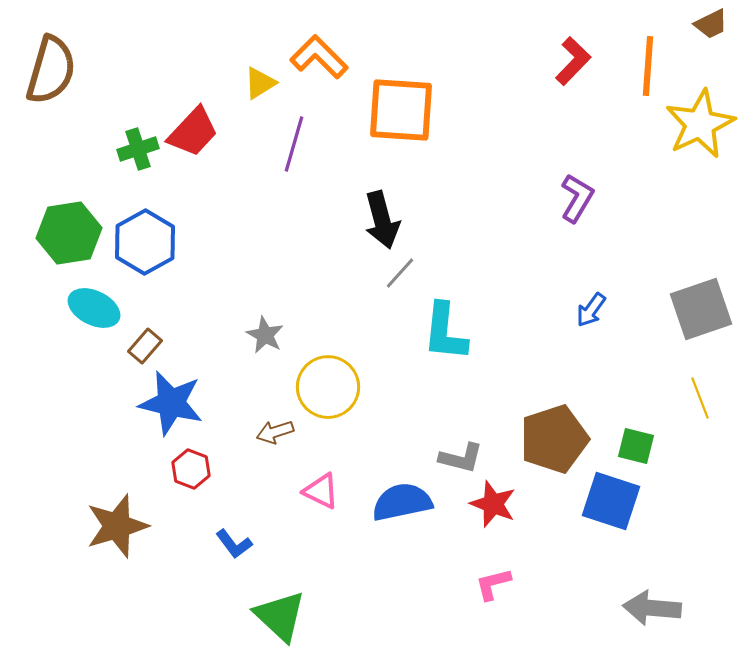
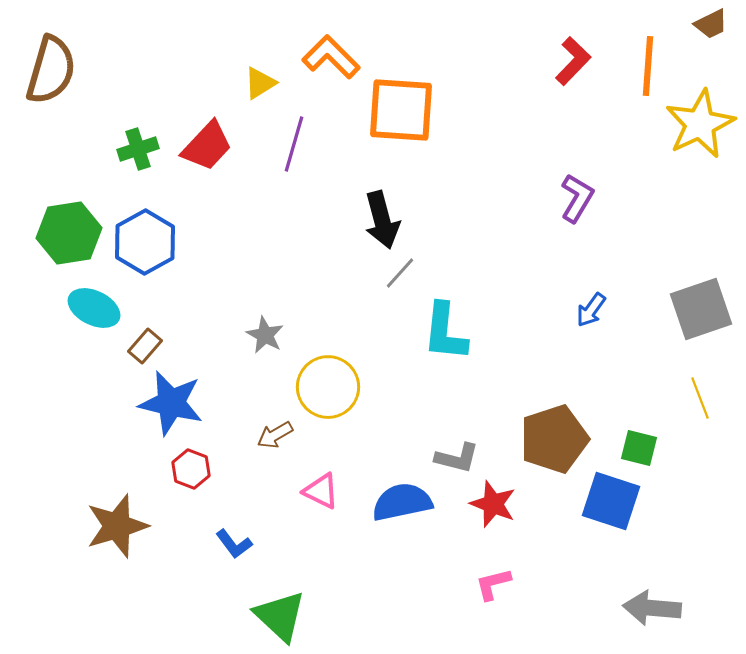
orange L-shape: moved 12 px right
red trapezoid: moved 14 px right, 14 px down
brown arrow: moved 3 px down; rotated 12 degrees counterclockwise
green square: moved 3 px right, 2 px down
gray L-shape: moved 4 px left
